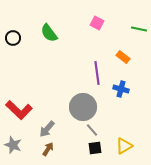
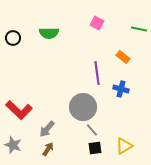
green semicircle: rotated 54 degrees counterclockwise
